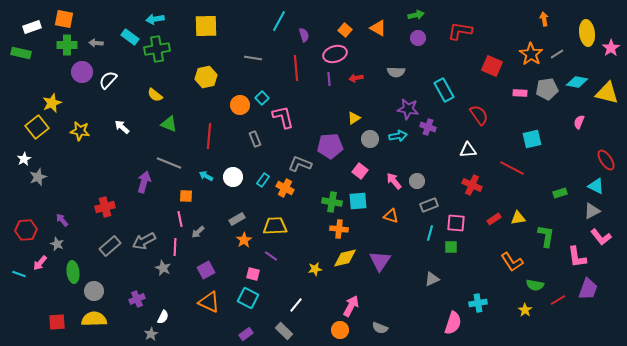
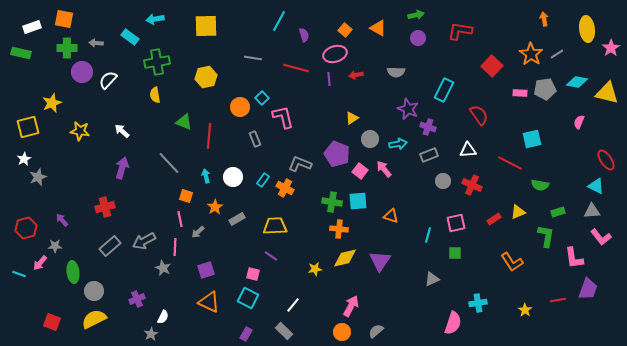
yellow ellipse at (587, 33): moved 4 px up
green cross at (67, 45): moved 3 px down
green cross at (157, 49): moved 13 px down
red square at (492, 66): rotated 20 degrees clockwise
red line at (296, 68): rotated 70 degrees counterclockwise
red arrow at (356, 78): moved 3 px up
gray pentagon at (547, 89): moved 2 px left
cyan rectangle at (444, 90): rotated 55 degrees clockwise
yellow semicircle at (155, 95): rotated 42 degrees clockwise
orange circle at (240, 105): moved 2 px down
purple star at (408, 109): rotated 15 degrees clockwise
yellow triangle at (354, 118): moved 2 px left
green triangle at (169, 124): moved 15 px right, 2 px up
yellow square at (37, 127): moved 9 px left; rotated 25 degrees clockwise
white arrow at (122, 127): moved 4 px down
cyan arrow at (398, 136): moved 8 px down
purple pentagon at (330, 146): moved 7 px right, 8 px down; rotated 25 degrees clockwise
gray line at (169, 163): rotated 25 degrees clockwise
red line at (512, 168): moved 2 px left, 5 px up
cyan arrow at (206, 176): rotated 48 degrees clockwise
pink arrow at (394, 181): moved 10 px left, 12 px up
gray circle at (417, 181): moved 26 px right
purple arrow at (144, 182): moved 22 px left, 14 px up
green rectangle at (560, 193): moved 2 px left, 19 px down
orange square at (186, 196): rotated 16 degrees clockwise
gray rectangle at (429, 205): moved 50 px up
gray triangle at (592, 211): rotated 24 degrees clockwise
yellow triangle at (518, 218): moved 6 px up; rotated 14 degrees counterclockwise
pink square at (456, 223): rotated 18 degrees counterclockwise
red hexagon at (26, 230): moved 2 px up; rotated 10 degrees counterclockwise
cyan line at (430, 233): moved 2 px left, 2 px down
orange star at (244, 240): moved 29 px left, 33 px up
gray star at (57, 244): moved 2 px left, 2 px down; rotated 24 degrees counterclockwise
green square at (451, 247): moved 4 px right, 6 px down
pink L-shape at (577, 257): moved 3 px left, 1 px down
purple square at (206, 270): rotated 12 degrees clockwise
green semicircle at (535, 285): moved 5 px right, 100 px up
red line at (558, 300): rotated 21 degrees clockwise
white line at (296, 305): moved 3 px left
yellow semicircle at (94, 319): rotated 25 degrees counterclockwise
red square at (57, 322): moved 5 px left; rotated 24 degrees clockwise
gray semicircle at (380, 328): moved 4 px left, 3 px down; rotated 119 degrees clockwise
orange circle at (340, 330): moved 2 px right, 2 px down
purple rectangle at (246, 334): rotated 24 degrees counterclockwise
